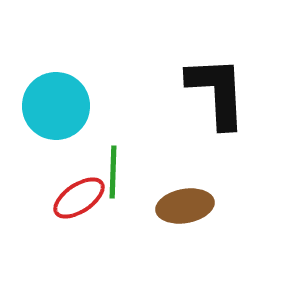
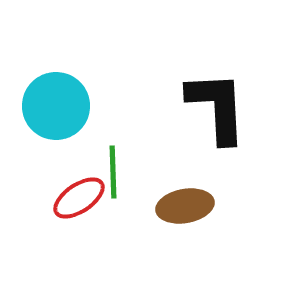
black L-shape: moved 15 px down
green line: rotated 4 degrees counterclockwise
